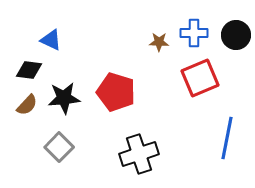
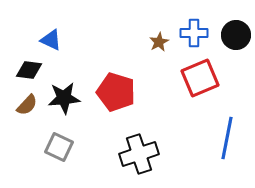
brown star: rotated 30 degrees counterclockwise
gray square: rotated 20 degrees counterclockwise
